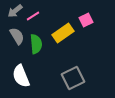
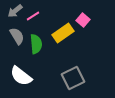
pink square: moved 3 px left; rotated 24 degrees counterclockwise
white semicircle: rotated 30 degrees counterclockwise
